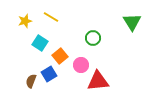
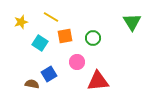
yellow star: moved 4 px left, 1 px down
orange square: moved 5 px right, 20 px up; rotated 28 degrees clockwise
pink circle: moved 4 px left, 3 px up
brown semicircle: moved 1 px right, 3 px down; rotated 80 degrees clockwise
